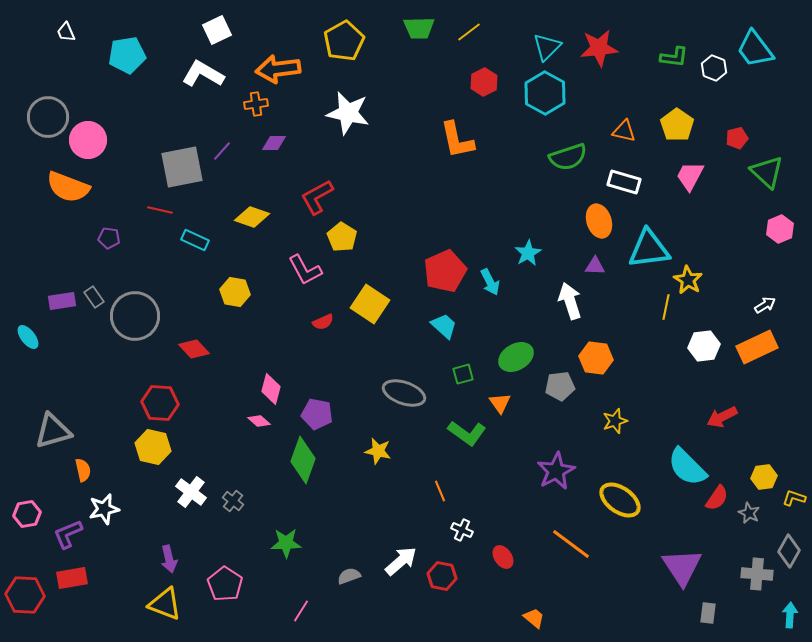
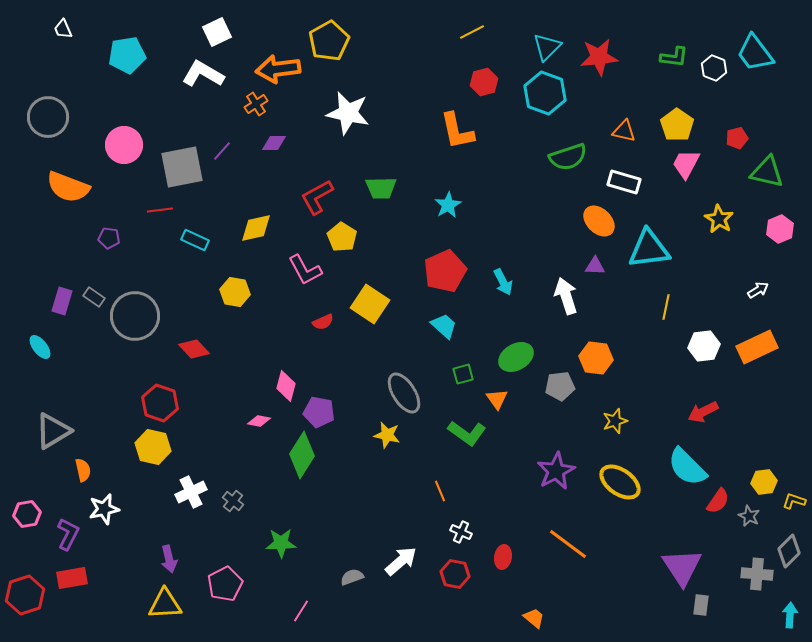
green trapezoid at (419, 28): moved 38 px left, 160 px down
white square at (217, 30): moved 2 px down
white trapezoid at (66, 32): moved 3 px left, 3 px up
yellow line at (469, 32): moved 3 px right; rotated 10 degrees clockwise
yellow pentagon at (344, 41): moved 15 px left
red star at (599, 48): moved 9 px down
cyan trapezoid at (755, 49): moved 4 px down
red hexagon at (484, 82): rotated 12 degrees clockwise
cyan hexagon at (545, 93): rotated 9 degrees counterclockwise
orange cross at (256, 104): rotated 25 degrees counterclockwise
pink circle at (88, 140): moved 36 px right, 5 px down
orange L-shape at (457, 140): moved 9 px up
green triangle at (767, 172): rotated 30 degrees counterclockwise
pink trapezoid at (690, 176): moved 4 px left, 12 px up
red line at (160, 210): rotated 20 degrees counterclockwise
yellow diamond at (252, 217): moved 4 px right, 11 px down; rotated 32 degrees counterclockwise
orange ellipse at (599, 221): rotated 28 degrees counterclockwise
cyan star at (528, 253): moved 80 px left, 48 px up
yellow star at (688, 280): moved 31 px right, 61 px up
cyan arrow at (490, 282): moved 13 px right
gray rectangle at (94, 297): rotated 20 degrees counterclockwise
purple rectangle at (62, 301): rotated 64 degrees counterclockwise
white arrow at (570, 301): moved 4 px left, 5 px up
white arrow at (765, 305): moved 7 px left, 15 px up
cyan ellipse at (28, 337): moved 12 px right, 10 px down
pink diamond at (271, 389): moved 15 px right, 3 px up
gray ellipse at (404, 393): rotated 39 degrees clockwise
red hexagon at (160, 403): rotated 15 degrees clockwise
orange triangle at (500, 403): moved 3 px left, 4 px up
purple pentagon at (317, 414): moved 2 px right, 2 px up
red arrow at (722, 417): moved 19 px left, 5 px up
pink diamond at (259, 421): rotated 30 degrees counterclockwise
gray triangle at (53, 431): rotated 15 degrees counterclockwise
yellow star at (378, 451): moved 9 px right, 16 px up
green diamond at (303, 460): moved 1 px left, 5 px up; rotated 12 degrees clockwise
yellow hexagon at (764, 477): moved 5 px down
white cross at (191, 492): rotated 28 degrees clockwise
red semicircle at (717, 498): moved 1 px right, 3 px down
yellow L-shape at (794, 498): moved 3 px down
yellow ellipse at (620, 500): moved 18 px up
gray star at (749, 513): moved 3 px down
white cross at (462, 530): moved 1 px left, 2 px down
purple L-shape at (68, 534): rotated 140 degrees clockwise
green star at (286, 543): moved 5 px left
orange line at (571, 544): moved 3 px left
gray diamond at (789, 551): rotated 16 degrees clockwise
red ellipse at (503, 557): rotated 45 degrees clockwise
gray semicircle at (349, 576): moved 3 px right, 1 px down
red hexagon at (442, 576): moved 13 px right, 2 px up
pink pentagon at (225, 584): rotated 12 degrees clockwise
red hexagon at (25, 595): rotated 21 degrees counterclockwise
yellow triangle at (165, 604): rotated 24 degrees counterclockwise
gray rectangle at (708, 613): moved 7 px left, 8 px up
